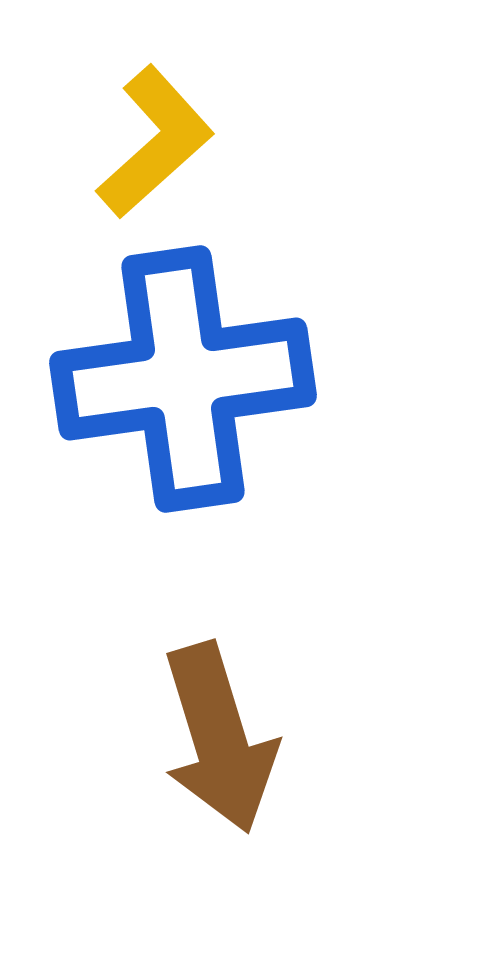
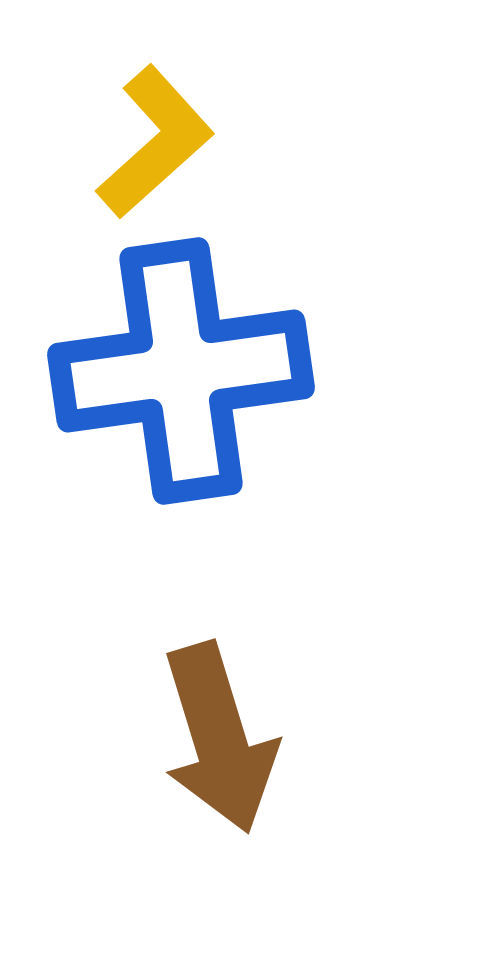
blue cross: moved 2 px left, 8 px up
